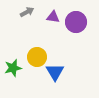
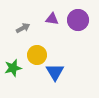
gray arrow: moved 4 px left, 16 px down
purple triangle: moved 1 px left, 2 px down
purple circle: moved 2 px right, 2 px up
yellow circle: moved 2 px up
